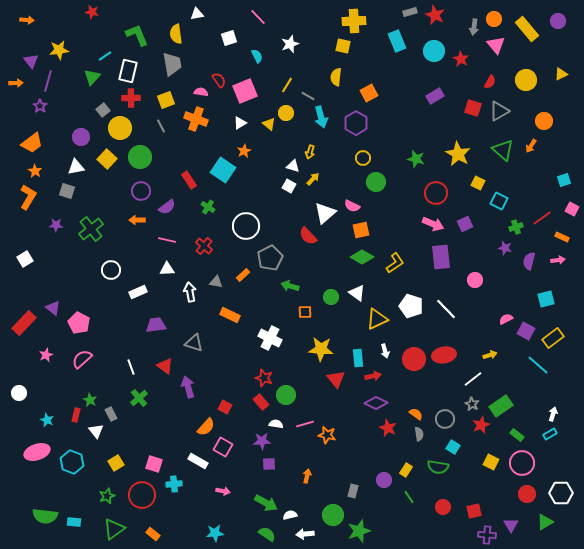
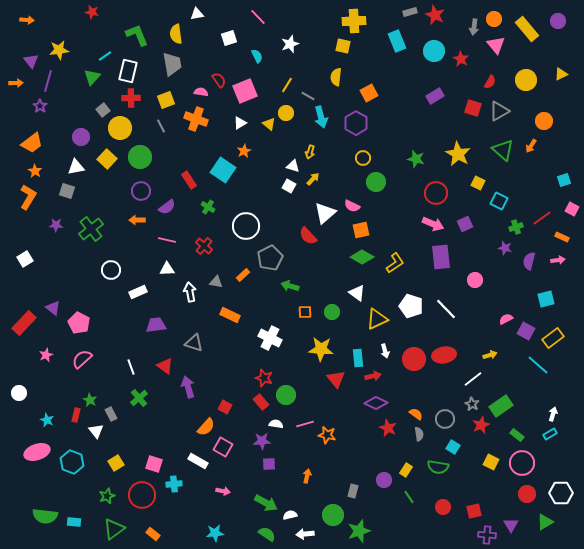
green circle at (331, 297): moved 1 px right, 15 px down
